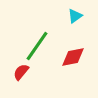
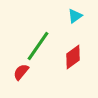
green line: moved 1 px right
red diamond: rotated 25 degrees counterclockwise
